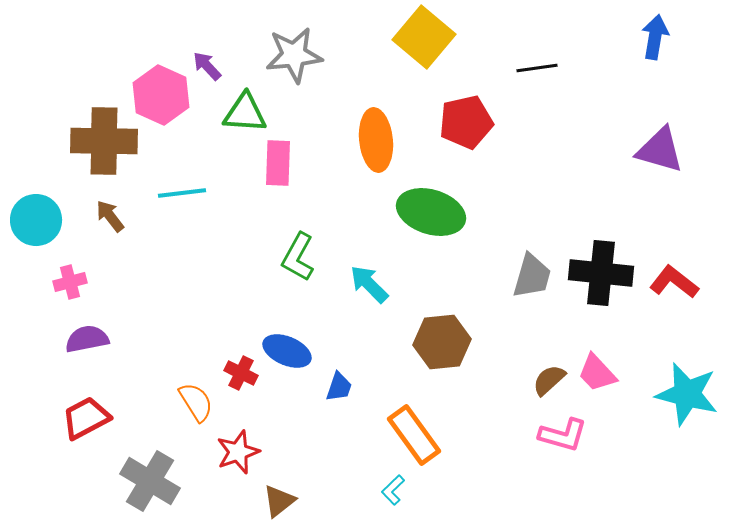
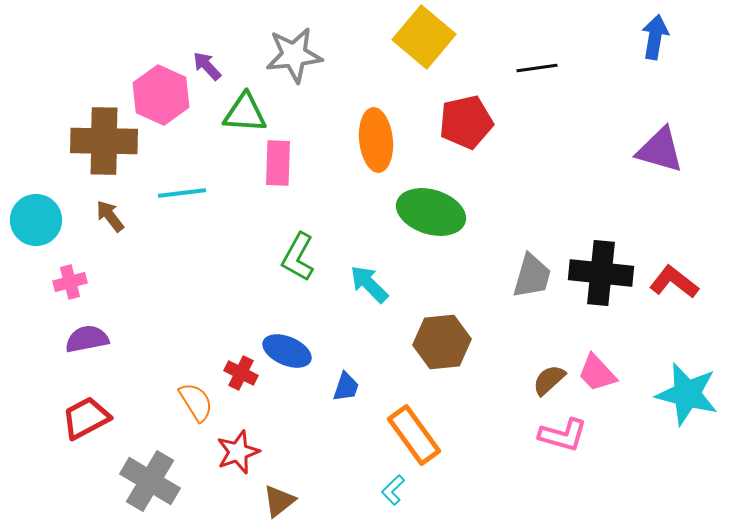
blue trapezoid: moved 7 px right
